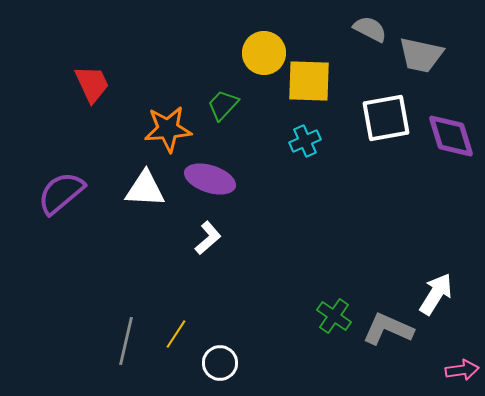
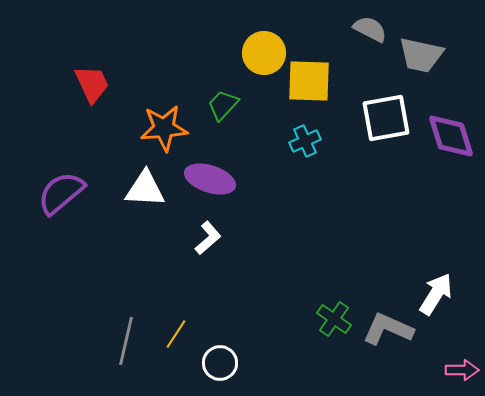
orange star: moved 4 px left, 1 px up
green cross: moved 3 px down
pink arrow: rotated 8 degrees clockwise
